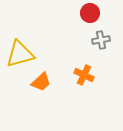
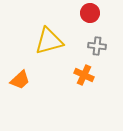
gray cross: moved 4 px left, 6 px down; rotated 18 degrees clockwise
yellow triangle: moved 29 px right, 13 px up
orange trapezoid: moved 21 px left, 2 px up
